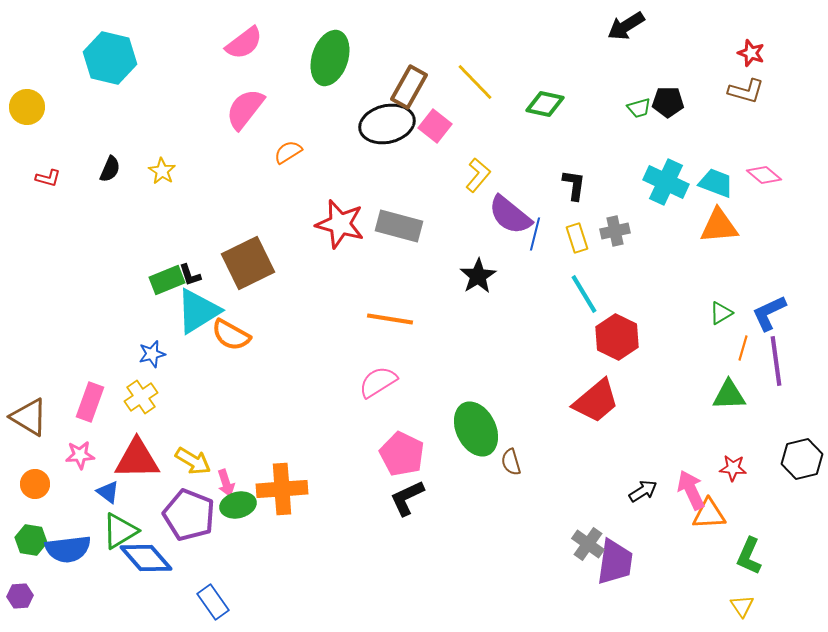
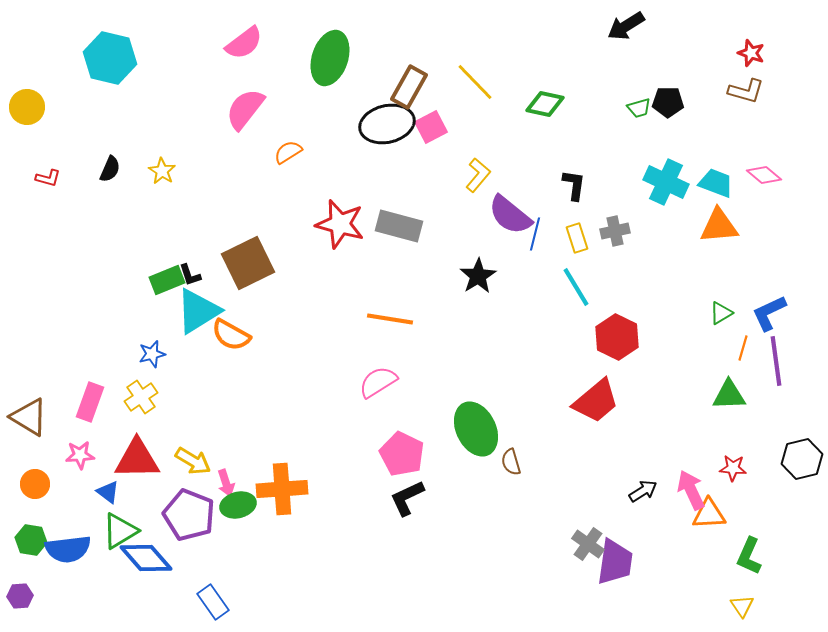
pink square at (435, 126): moved 4 px left, 1 px down; rotated 24 degrees clockwise
cyan line at (584, 294): moved 8 px left, 7 px up
